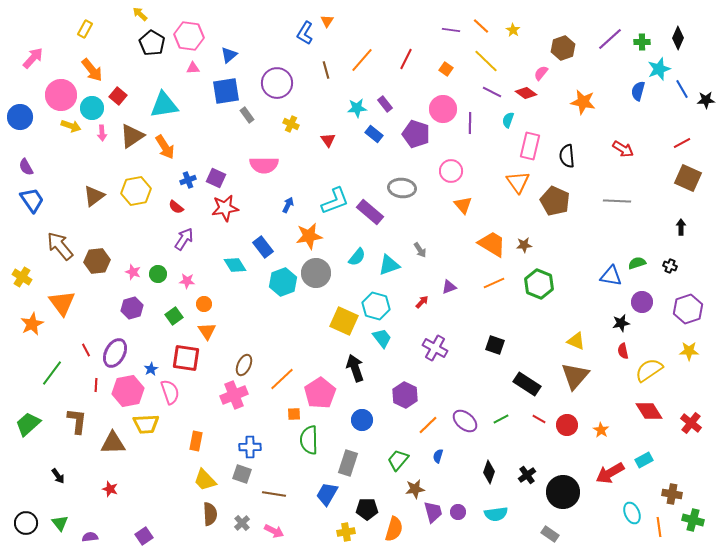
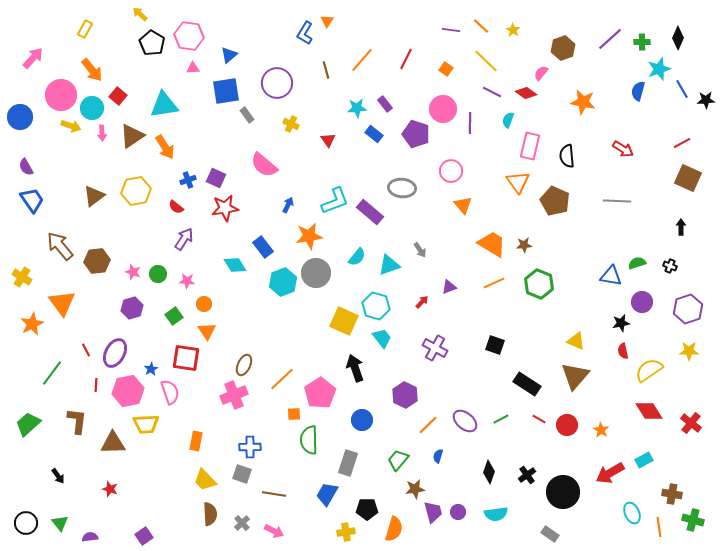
pink semicircle at (264, 165): rotated 40 degrees clockwise
